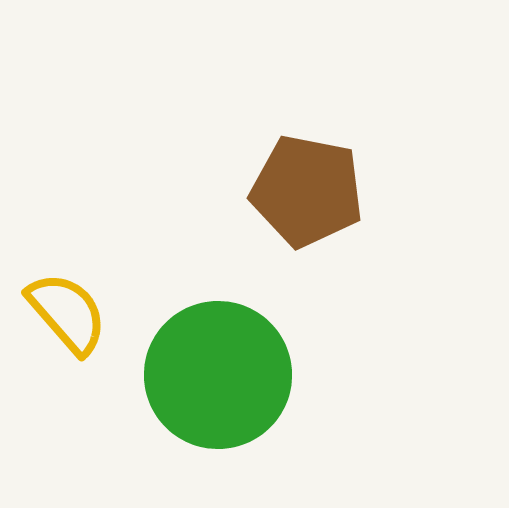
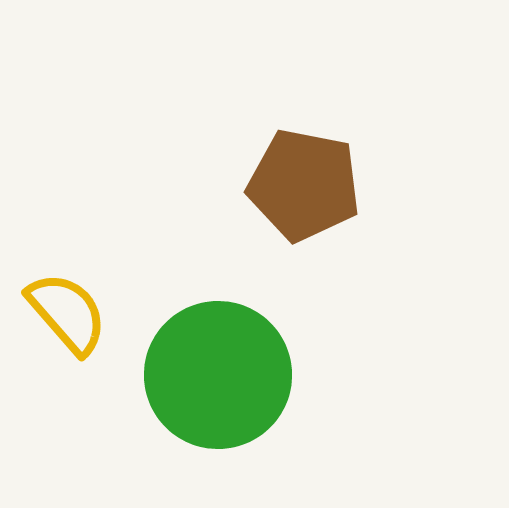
brown pentagon: moved 3 px left, 6 px up
